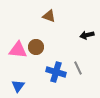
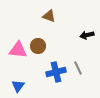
brown circle: moved 2 px right, 1 px up
blue cross: rotated 30 degrees counterclockwise
